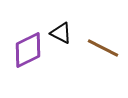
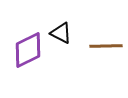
brown line: moved 3 px right, 2 px up; rotated 28 degrees counterclockwise
